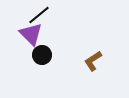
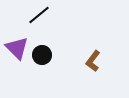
purple triangle: moved 14 px left, 14 px down
brown L-shape: rotated 20 degrees counterclockwise
